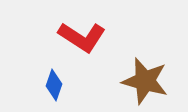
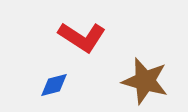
blue diamond: rotated 56 degrees clockwise
